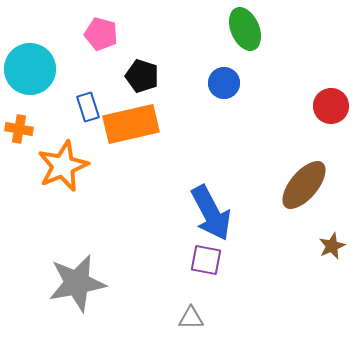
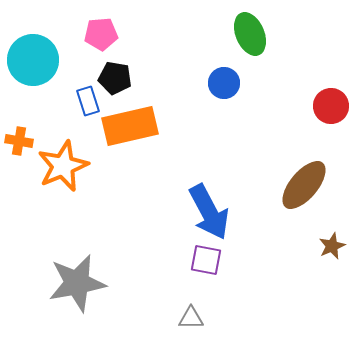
green ellipse: moved 5 px right, 5 px down
pink pentagon: rotated 20 degrees counterclockwise
cyan circle: moved 3 px right, 9 px up
black pentagon: moved 27 px left, 2 px down; rotated 8 degrees counterclockwise
blue rectangle: moved 6 px up
orange rectangle: moved 1 px left, 2 px down
orange cross: moved 12 px down
blue arrow: moved 2 px left, 1 px up
